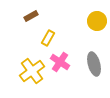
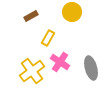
yellow circle: moved 25 px left, 9 px up
gray ellipse: moved 3 px left, 4 px down
